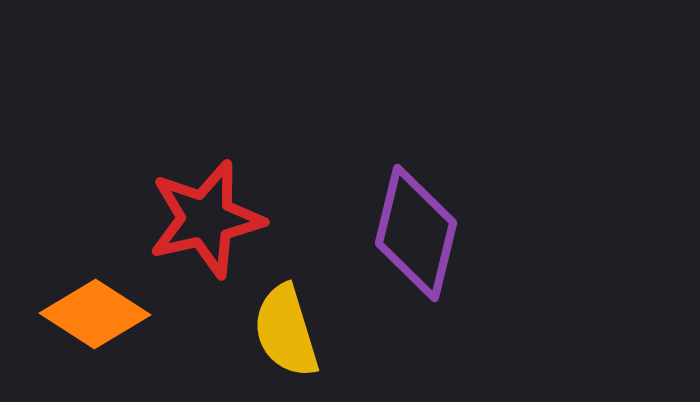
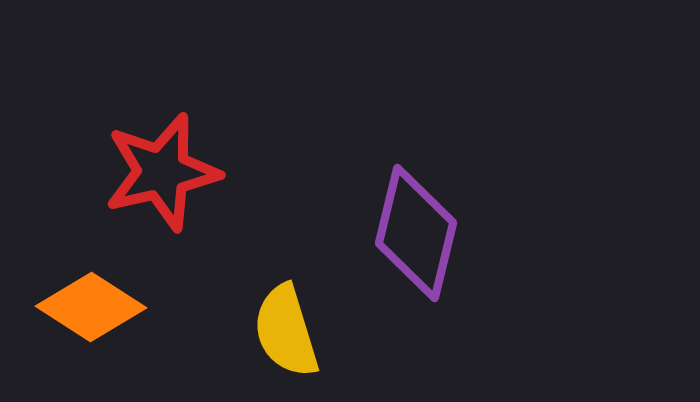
red star: moved 44 px left, 47 px up
orange diamond: moved 4 px left, 7 px up
